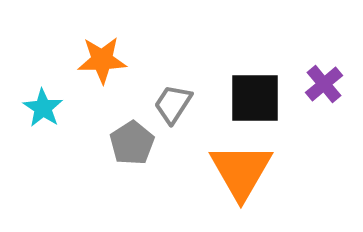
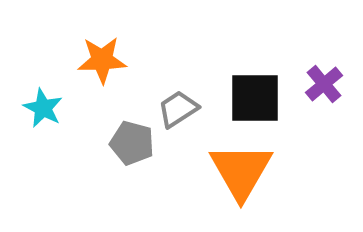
gray trapezoid: moved 5 px right, 5 px down; rotated 24 degrees clockwise
cyan star: rotated 6 degrees counterclockwise
gray pentagon: rotated 24 degrees counterclockwise
